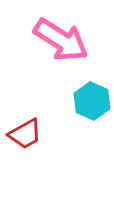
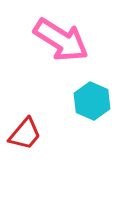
red trapezoid: rotated 21 degrees counterclockwise
